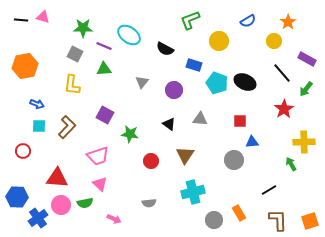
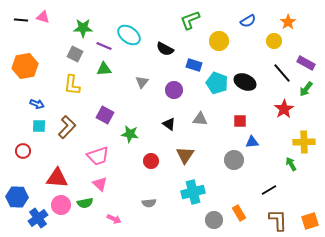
purple rectangle at (307, 59): moved 1 px left, 4 px down
